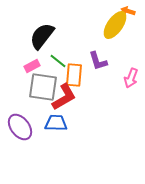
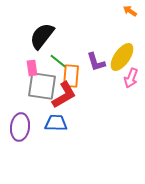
orange arrow: moved 2 px right; rotated 16 degrees clockwise
yellow ellipse: moved 7 px right, 32 px down
purple L-shape: moved 2 px left, 1 px down
pink rectangle: moved 2 px down; rotated 70 degrees counterclockwise
orange rectangle: moved 3 px left, 1 px down
gray square: moved 1 px left, 1 px up
red L-shape: moved 2 px up
purple ellipse: rotated 44 degrees clockwise
